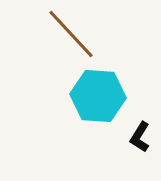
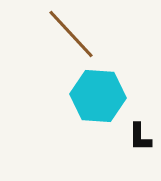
black L-shape: rotated 32 degrees counterclockwise
